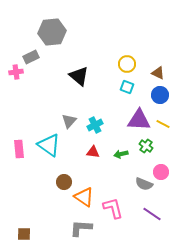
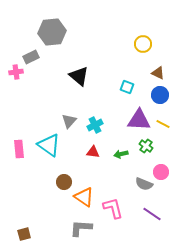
yellow circle: moved 16 px right, 20 px up
brown square: rotated 16 degrees counterclockwise
